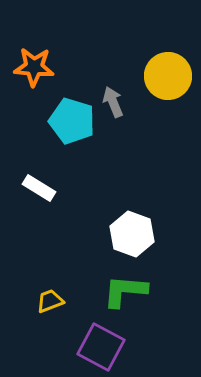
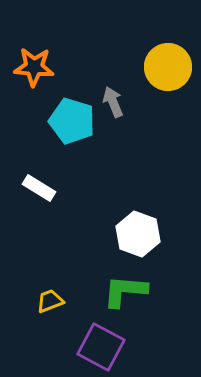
yellow circle: moved 9 px up
white hexagon: moved 6 px right
